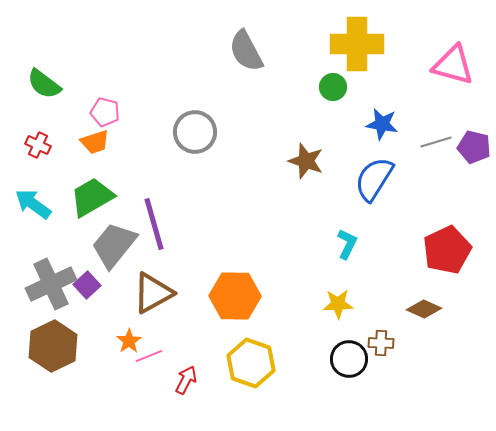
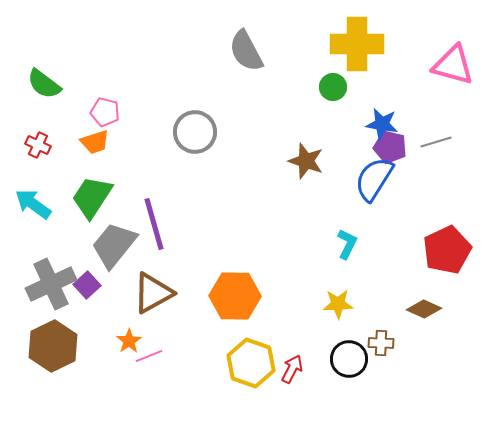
purple pentagon: moved 84 px left
green trapezoid: rotated 27 degrees counterclockwise
red arrow: moved 106 px right, 11 px up
